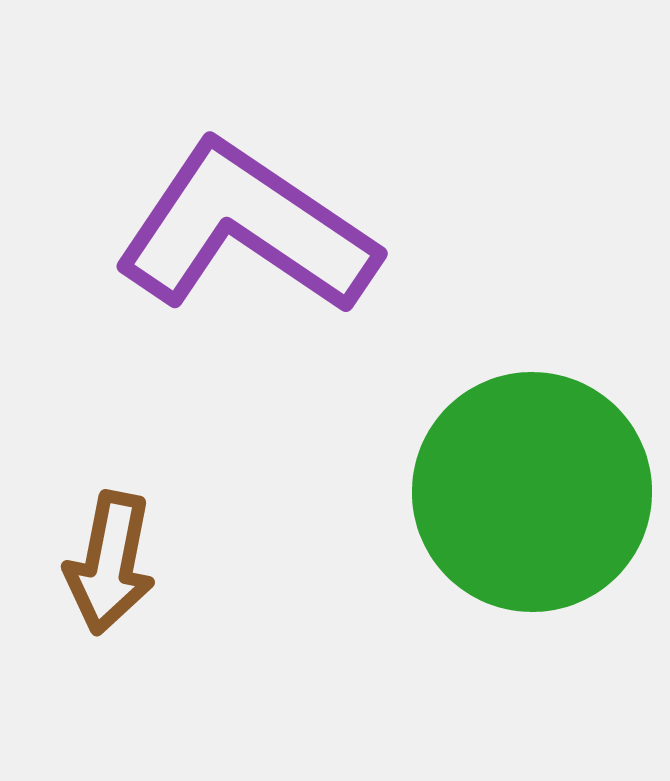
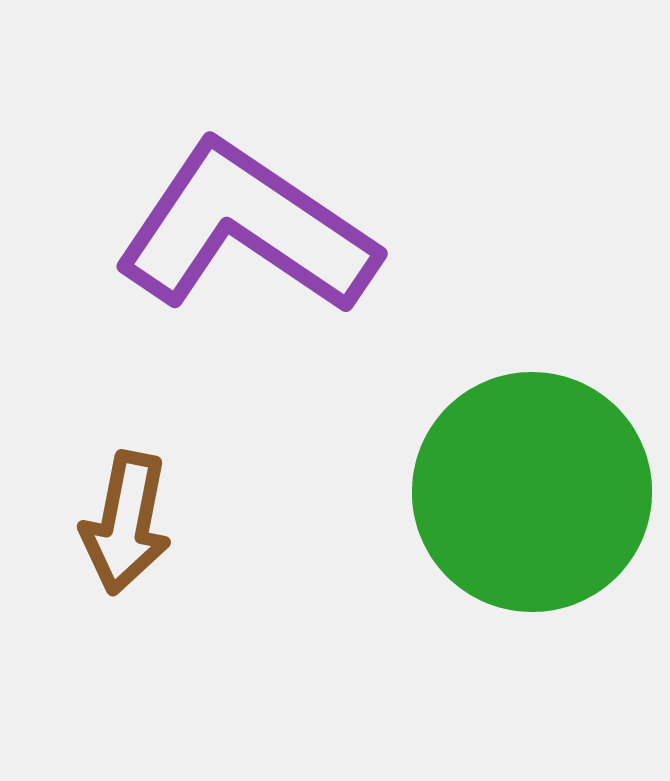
brown arrow: moved 16 px right, 40 px up
